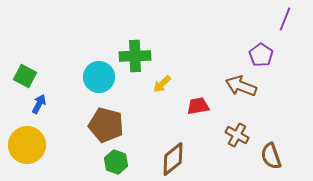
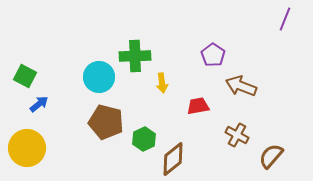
purple pentagon: moved 48 px left
yellow arrow: moved 1 px up; rotated 54 degrees counterclockwise
blue arrow: rotated 24 degrees clockwise
brown pentagon: moved 3 px up
yellow circle: moved 3 px down
brown semicircle: rotated 60 degrees clockwise
green hexagon: moved 28 px right, 23 px up; rotated 15 degrees clockwise
